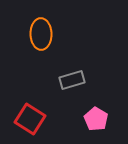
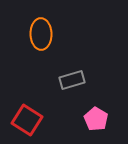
red square: moved 3 px left, 1 px down
